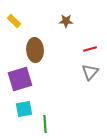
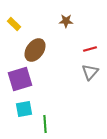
yellow rectangle: moved 3 px down
brown ellipse: rotated 40 degrees clockwise
